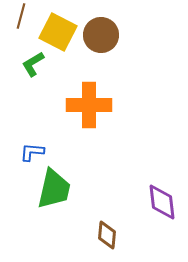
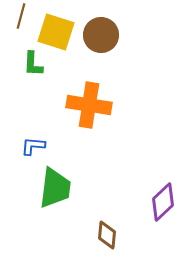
yellow square: moved 2 px left; rotated 9 degrees counterclockwise
green L-shape: rotated 56 degrees counterclockwise
orange cross: rotated 9 degrees clockwise
blue L-shape: moved 1 px right, 6 px up
green trapezoid: moved 1 px right, 1 px up; rotated 6 degrees counterclockwise
purple diamond: moved 1 px right; rotated 54 degrees clockwise
